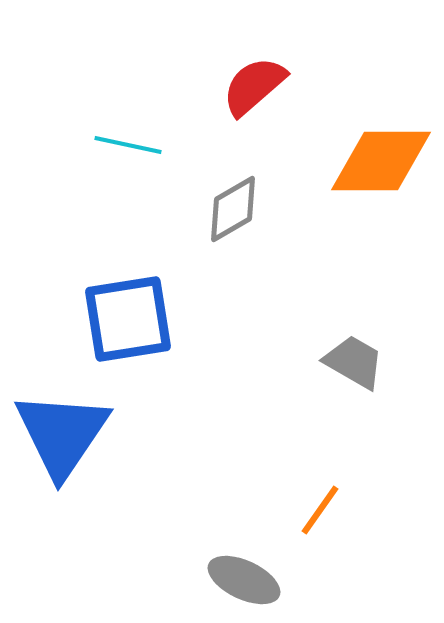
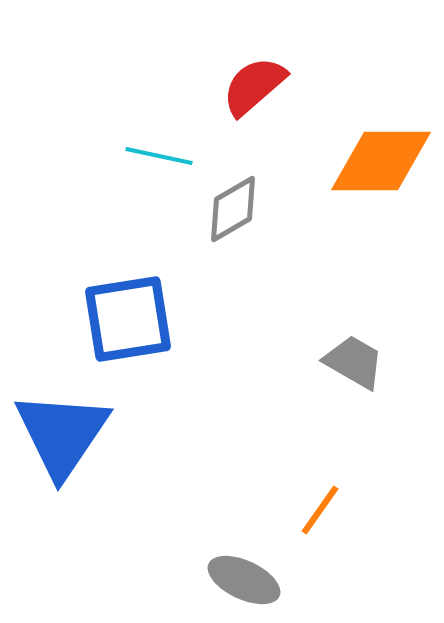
cyan line: moved 31 px right, 11 px down
